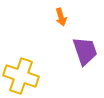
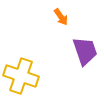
orange arrow: rotated 18 degrees counterclockwise
